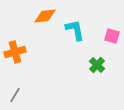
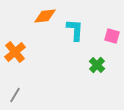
cyan L-shape: rotated 15 degrees clockwise
orange cross: rotated 25 degrees counterclockwise
